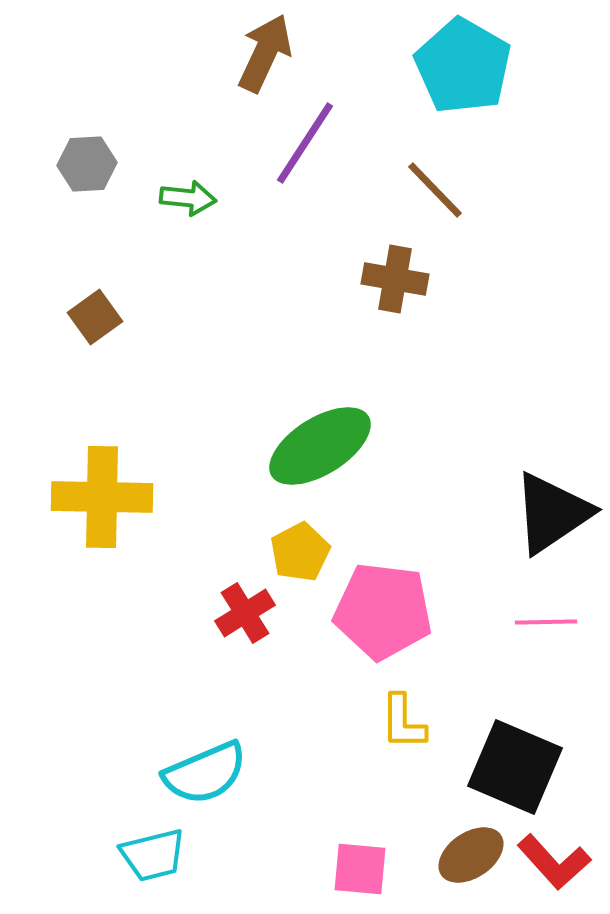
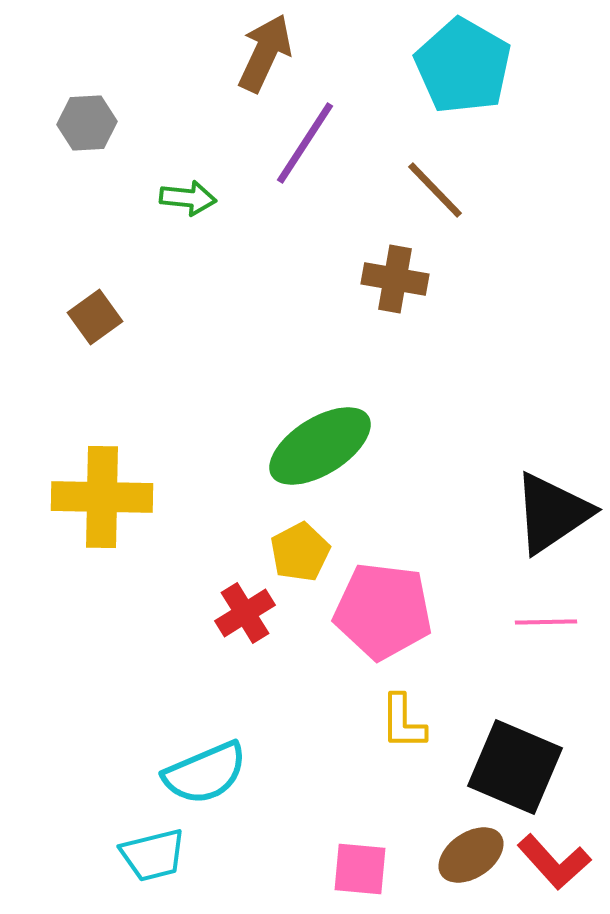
gray hexagon: moved 41 px up
